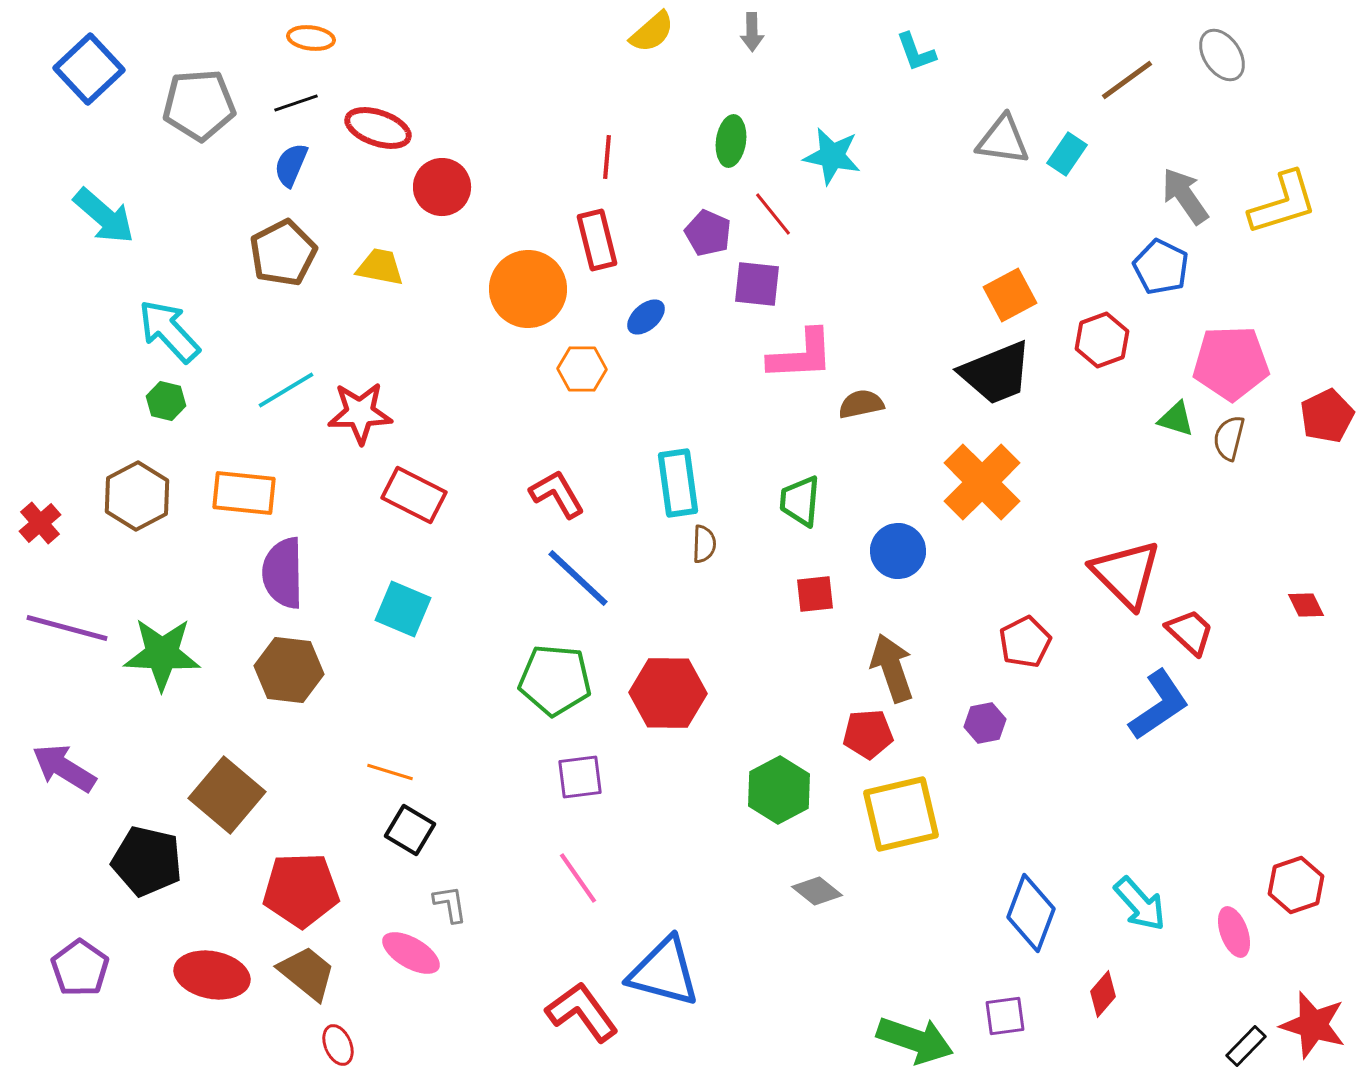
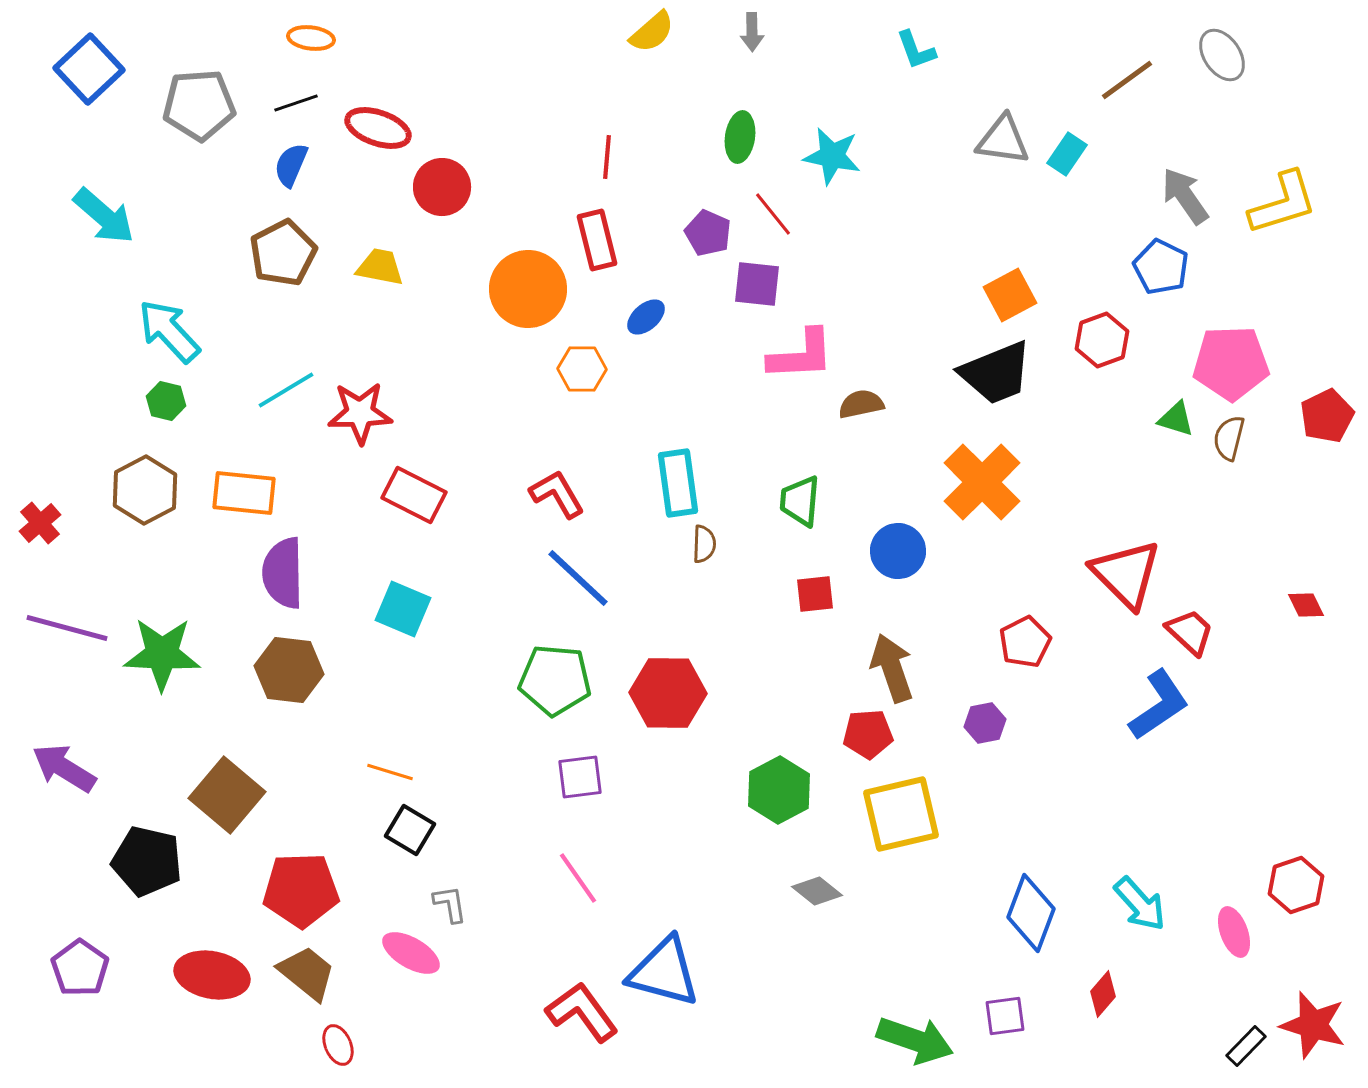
cyan L-shape at (916, 52): moved 2 px up
green ellipse at (731, 141): moved 9 px right, 4 px up
brown hexagon at (137, 496): moved 8 px right, 6 px up
